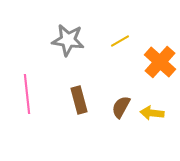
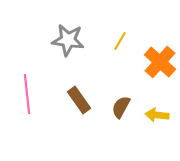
yellow line: rotated 30 degrees counterclockwise
brown rectangle: rotated 20 degrees counterclockwise
yellow arrow: moved 5 px right, 2 px down
